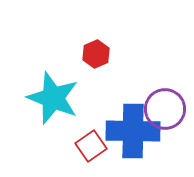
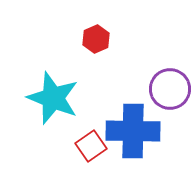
red hexagon: moved 15 px up
purple circle: moved 5 px right, 20 px up
